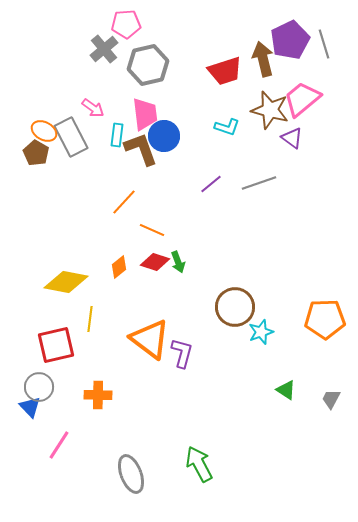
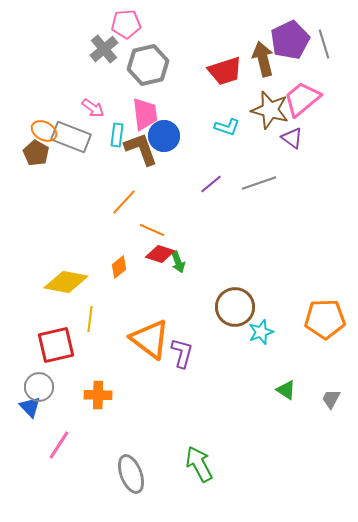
gray rectangle at (71, 137): rotated 42 degrees counterclockwise
red diamond at (155, 262): moved 5 px right, 8 px up
